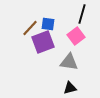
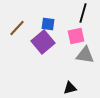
black line: moved 1 px right, 1 px up
brown line: moved 13 px left
pink square: rotated 24 degrees clockwise
purple square: rotated 20 degrees counterclockwise
gray triangle: moved 16 px right, 7 px up
